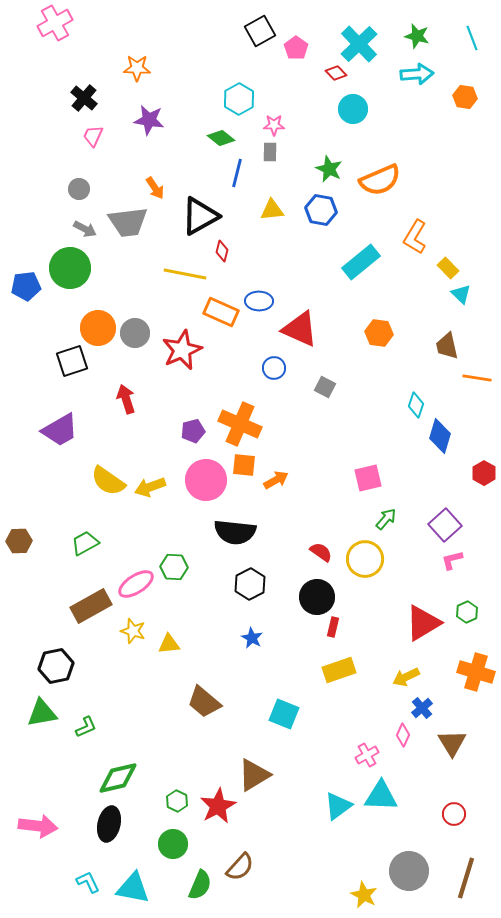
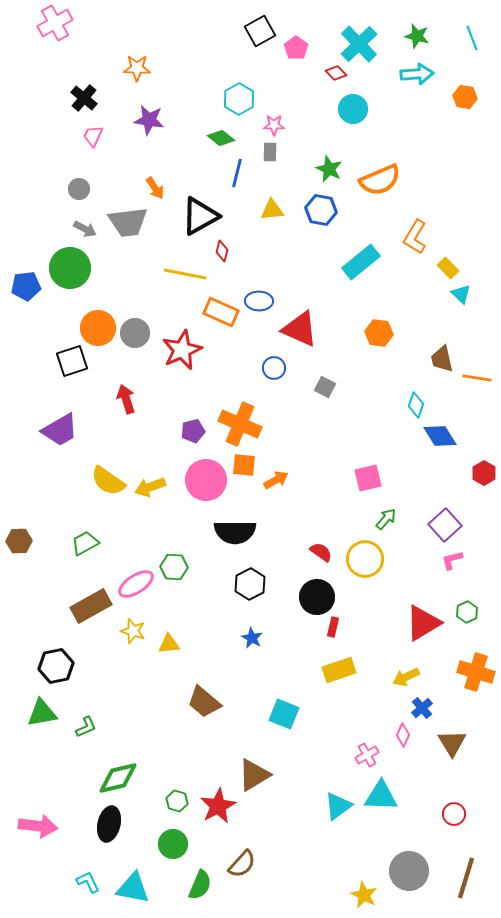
brown trapezoid at (447, 346): moved 5 px left, 13 px down
blue diamond at (440, 436): rotated 48 degrees counterclockwise
black semicircle at (235, 532): rotated 6 degrees counterclockwise
green hexagon at (177, 801): rotated 10 degrees counterclockwise
brown semicircle at (240, 867): moved 2 px right, 3 px up
